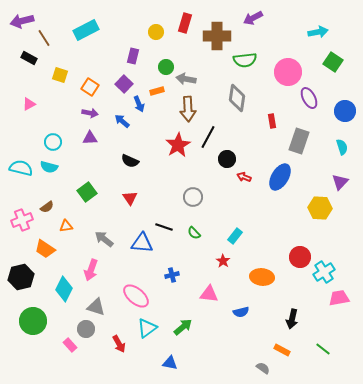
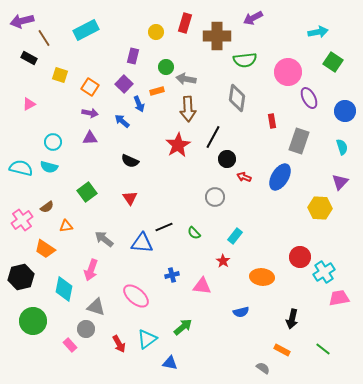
black line at (208, 137): moved 5 px right
gray circle at (193, 197): moved 22 px right
pink cross at (22, 220): rotated 15 degrees counterclockwise
black line at (164, 227): rotated 42 degrees counterclockwise
cyan diamond at (64, 289): rotated 15 degrees counterclockwise
pink triangle at (209, 294): moved 7 px left, 8 px up
cyan triangle at (147, 328): moved 11 px down
